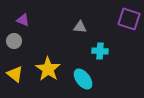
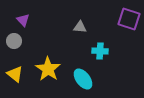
purple triangle: rotated 24 degrees clockwise
